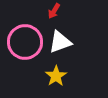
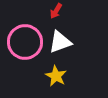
red arrow: moved 2 px right
yellow star: rotated 10 degrees counterclockwise
